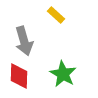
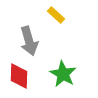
gray arrow: moved 5 px right
